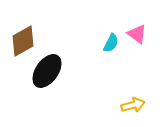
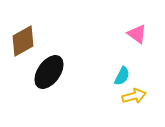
cyan semicircle: moved 11 px right, 33 px down
black ellipse: moved 2 px right, 1 px down
yellow arrow: moved 1 px right, 9 px up
